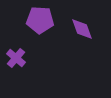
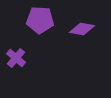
purple diamond: rotated 60 degrees counterclockwise
